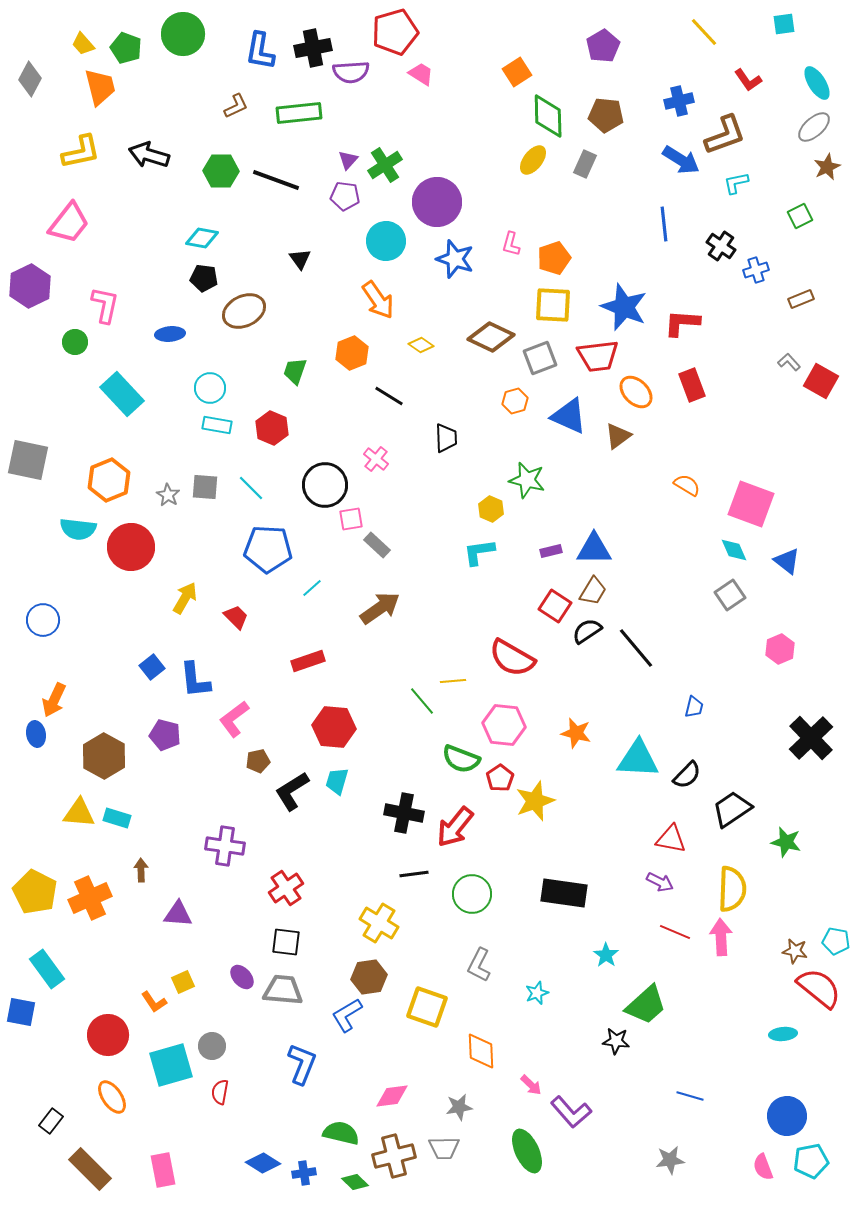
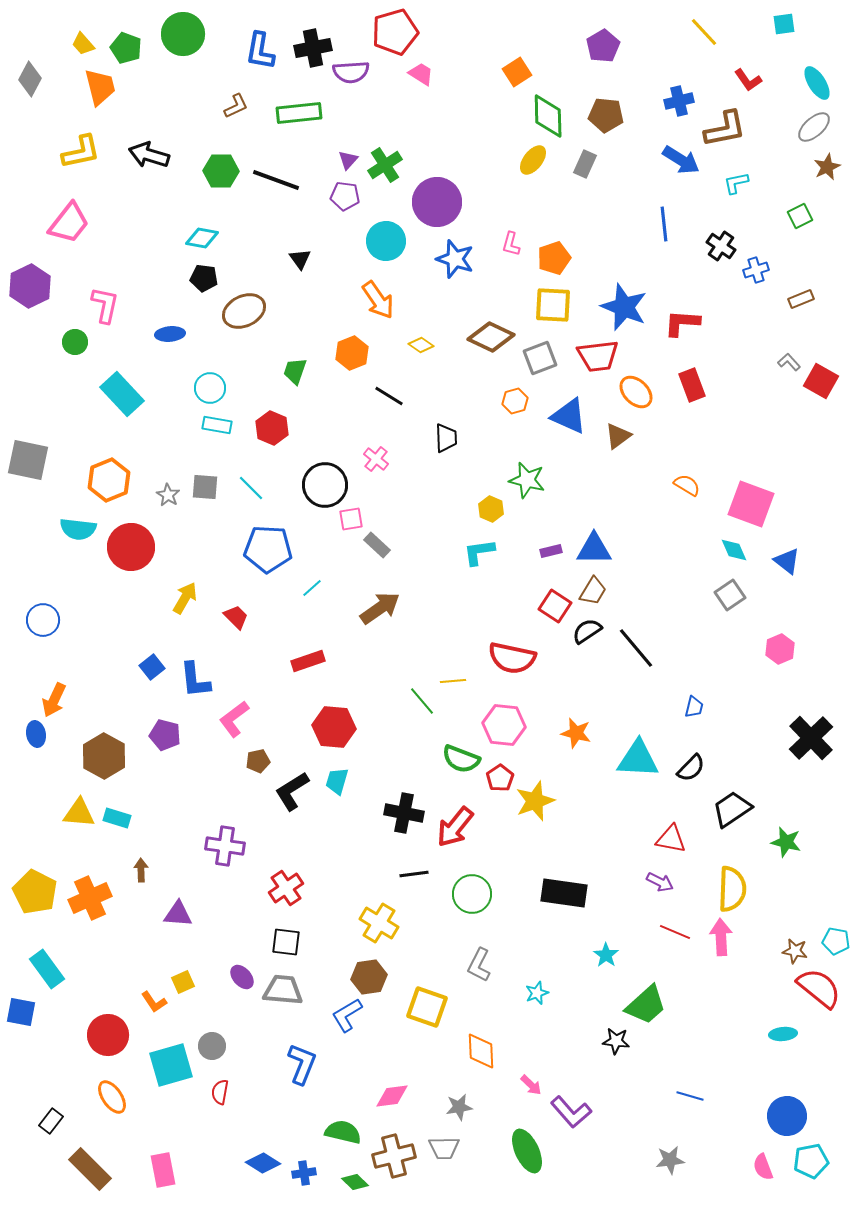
brown L-shape at (725, 135): moved 6 px up; rotated 9 degrees clockwise
red semicircle at (512, 658): rotated 18 degrees counterclockwise
black semicircle at (687, 775): moved 4 px right, 7 px up
green semicircle at (341, 1133): moved 2 px right, 1 px up
